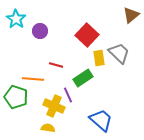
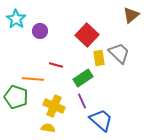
purple line: moved 14 px right, 6 px down
